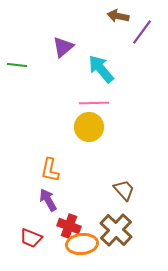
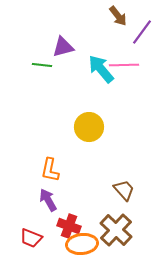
brown arrow: rotated 140 degrees counterclockwise
purple triangle: rotated 25 degrees clockwise
green line: moved 25 px right
pink line: moved 30 px right, 38 px up
